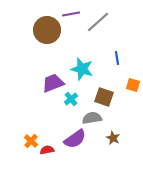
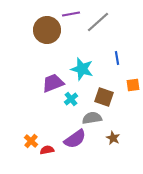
orange square: rotated 24 degrees counterclockwise
